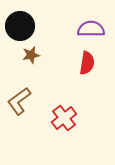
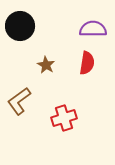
purple semicircle: moved 2 px right
brown star: moved 15 px right, 10 px down; rotated 30 degrees counterclockwise
red cross: rotated 20 degrees clockwise
